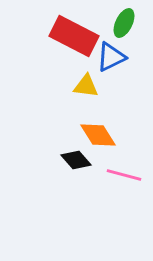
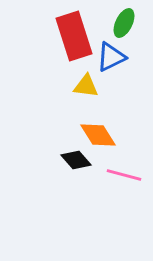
red rectangle: rotated 45 degrees clockwise
